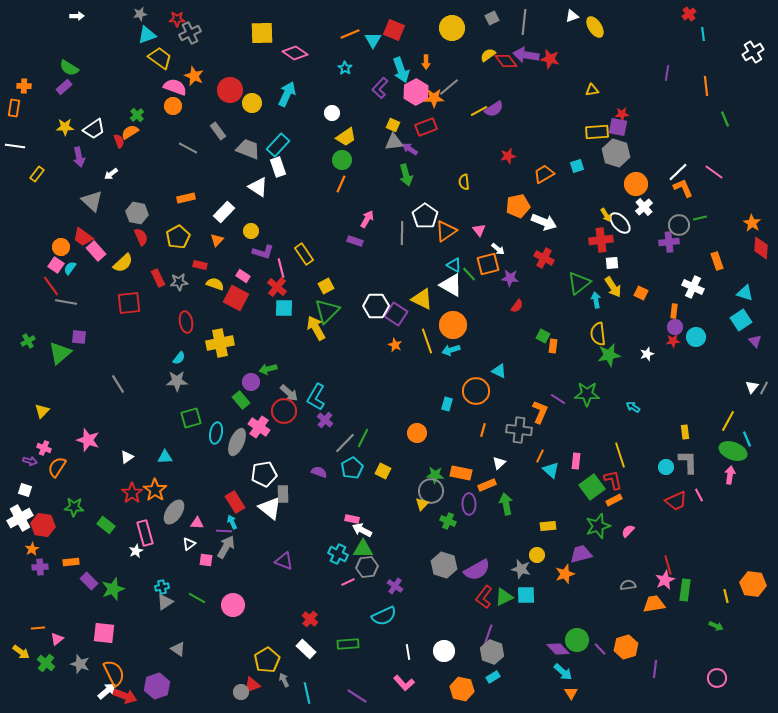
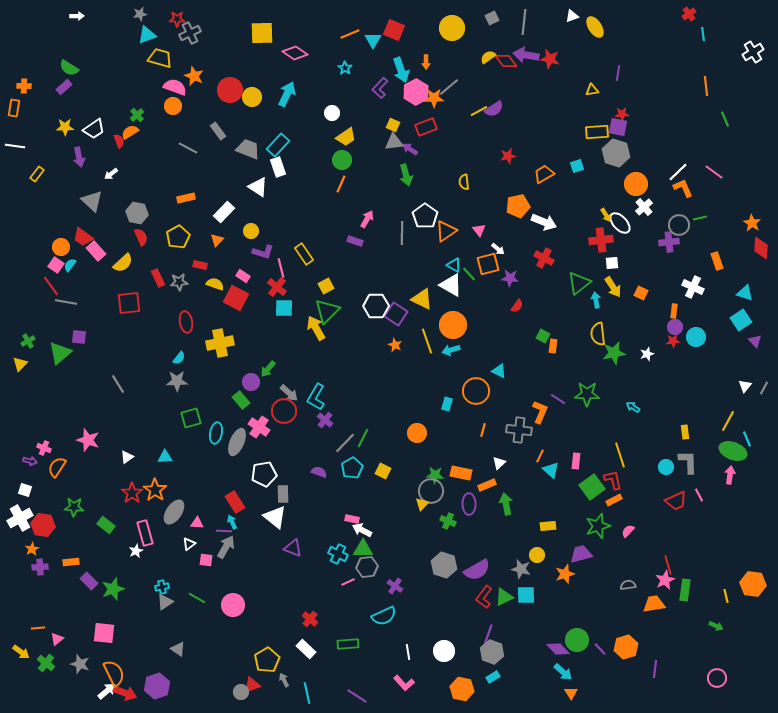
yellow semicircle at (488, 55): moved 2 px down
yellow trapezoid at (160, 58): rotated 20 degrees counterclockwise
purple line at (667, 73): moved 49 px left
yellow circle at (252, 103): moved 6 px up
cyan semicircle at (70, 268): moved 3 px up
green star at (609, 355): moved 5 px right, 2 px up
green arrow at (268, 369): rotated 36 degrees counterclockwise
white triangle at (752, 387): moved 7 px left, 1 px up
yellow triangle at (42, 411): moved 22 px left, 47 px up
white triangle at (270, 508): moved 5 px right, 9 px down
purple triangle at (284, 561): moved 9 px right, 13 px up
red arrow at (125, 696): moved 3 px up
